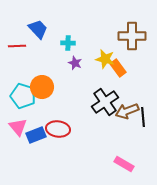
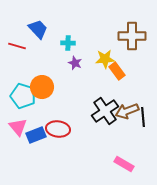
red line: rotated 18 degrees clockwise
yellow star: rotated 18 degrees counterclockwise
orange rectangle: moved 1 px left, 3 px down
black cross: moved 9 px down
